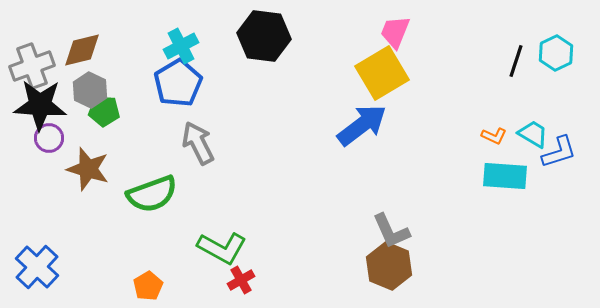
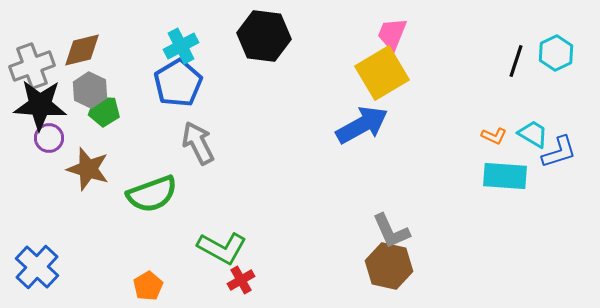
pink trapezoid: moved 3 px left, 2 px down
blue arrow: rotated 8 degrees clockwise
brown hexagon: rotated 9 degrees counterclockwise
